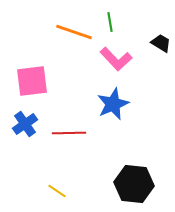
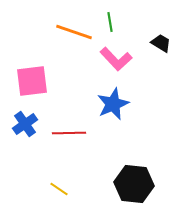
yellow line: moved 2 px right, 2 px up
